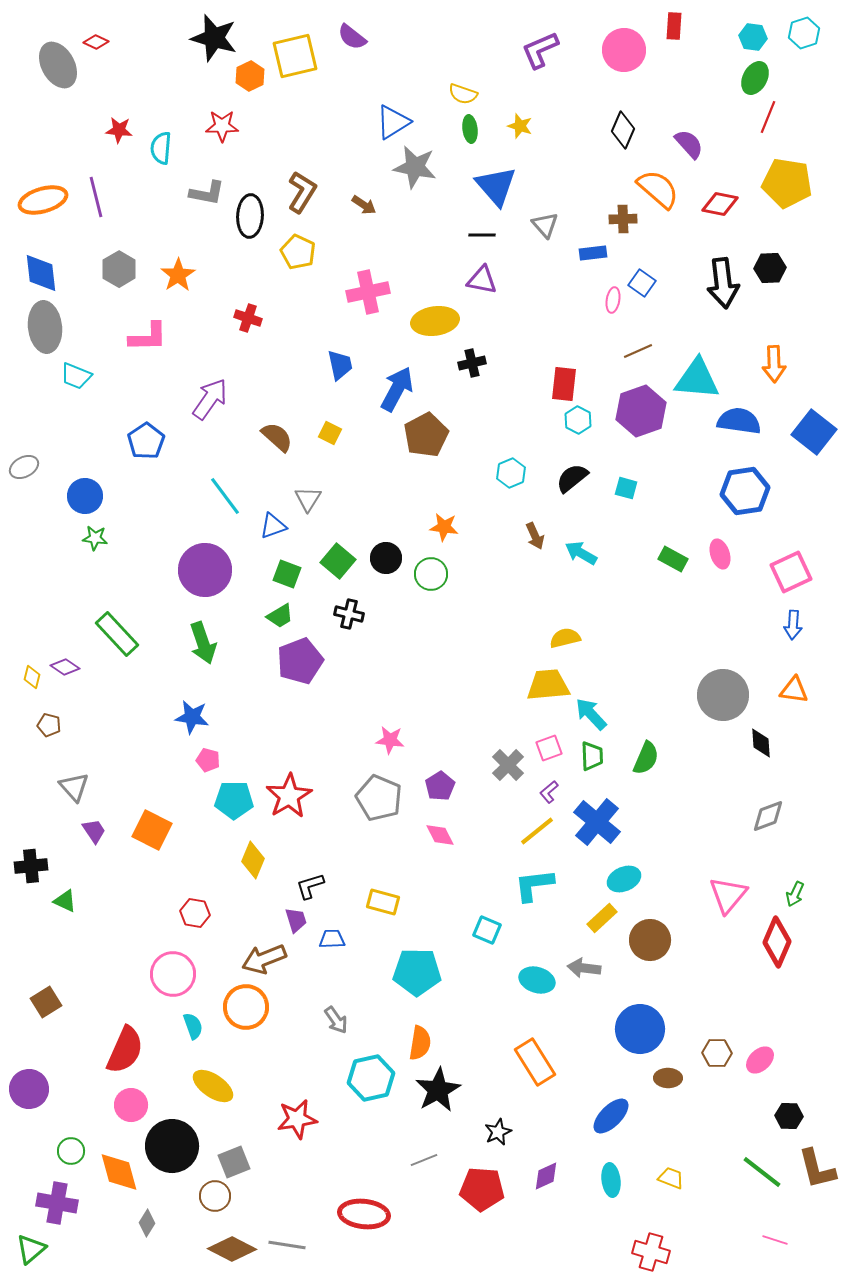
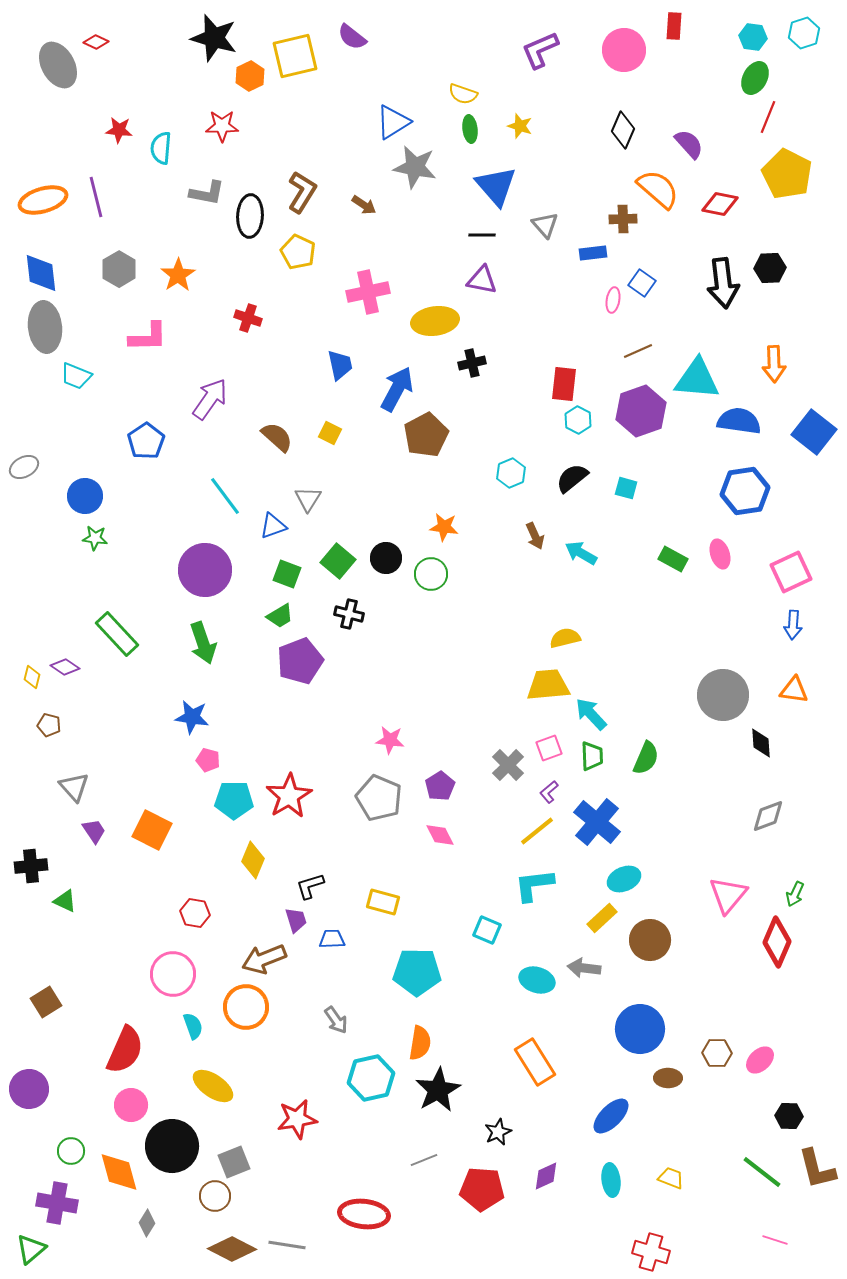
yellow pentagon at (787, 183): moved 9 px up; rotated 18 degrees clockwise
